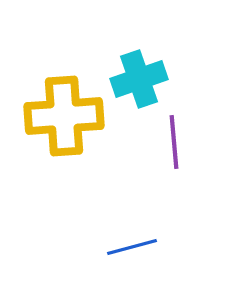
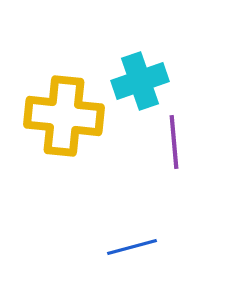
cyan cross: moved 1 px right, 2 px down
yellow cross: rotated 10 degrees clockwise
